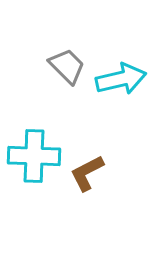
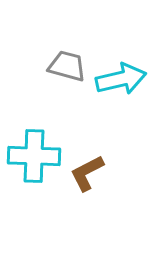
gray trapezoid: rotated 30 degrees counterclockwise
